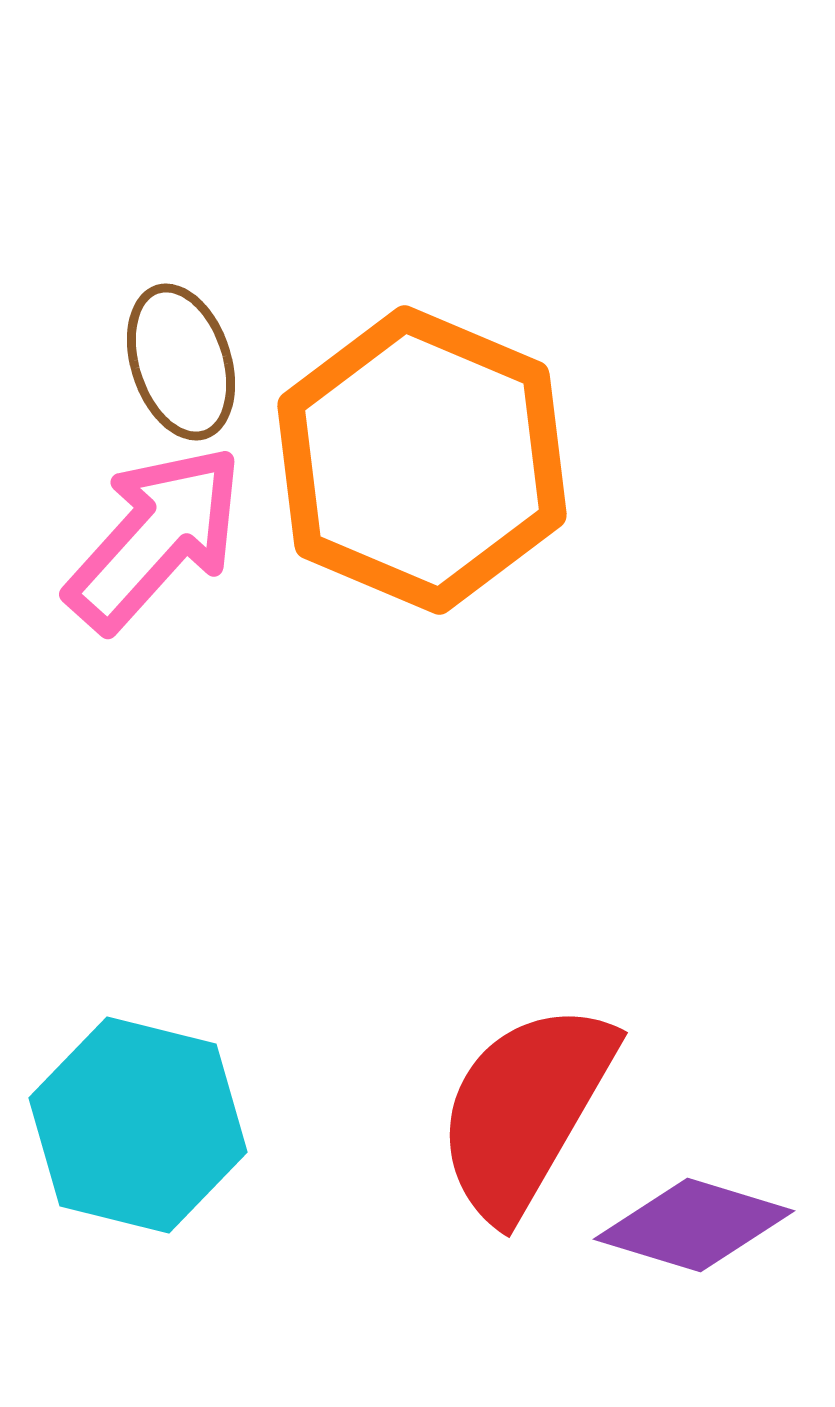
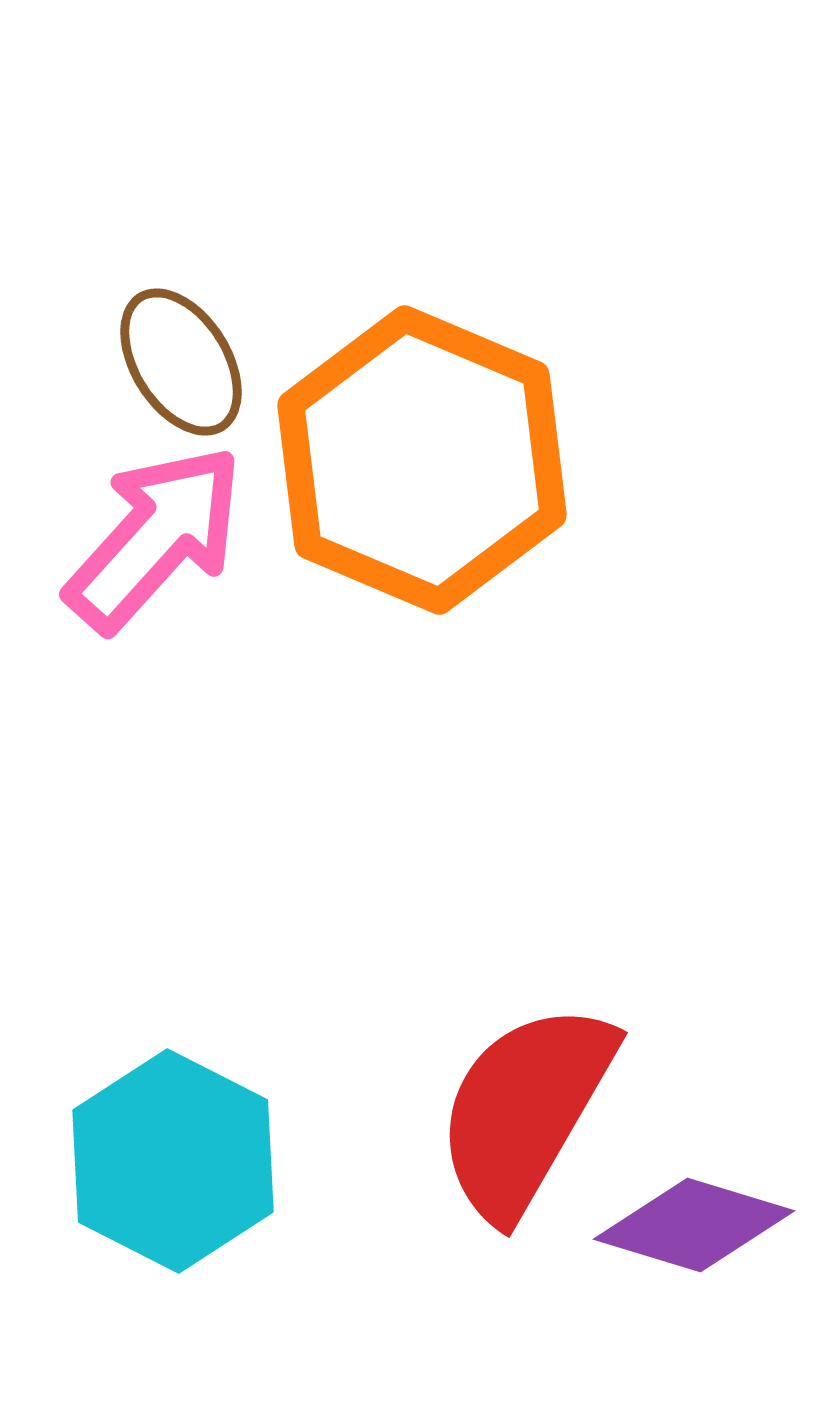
brown ellipse: rotated 14 degrees counterclockwise
cyan hexagon: moved 35 px right, 36 px down; rotated 13 degrees clockwise
